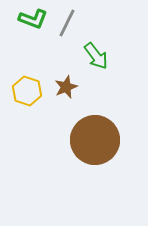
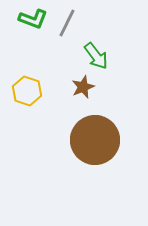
brown star: moved 17 px right
